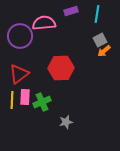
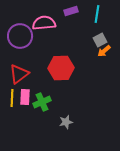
yellow line: moved 2 px up
